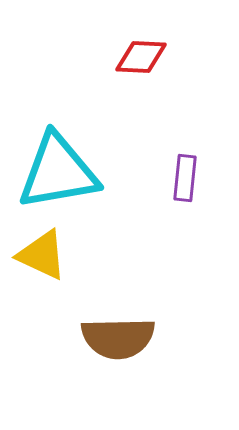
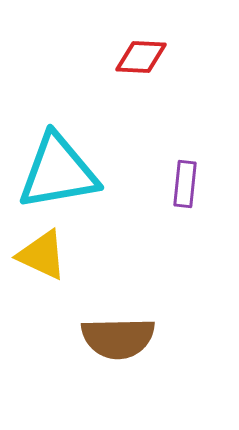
purple rectangle: moved 6 px down
